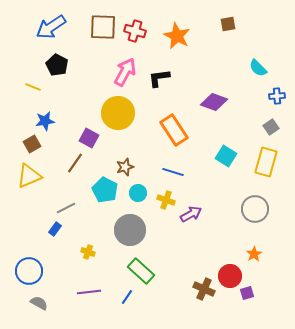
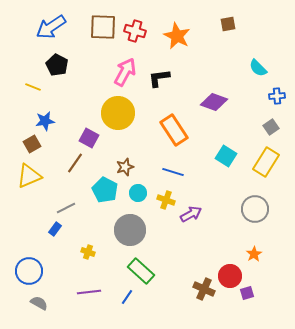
yellow rectangle at (266, 162): rotated 16 degrees clockwise
